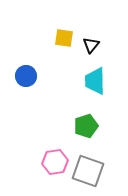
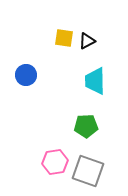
black triangle: moved 4 px left, 4 px up; rotated 24 degrees clockwise
blue circle: moved 1 px up
green pentagon: rotated 15 degrees clockwise
